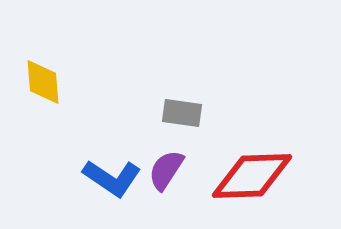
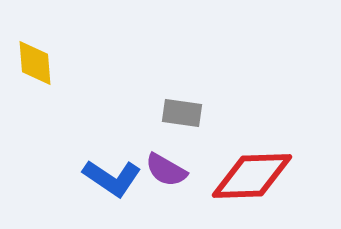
yellow diamond: moved 8 px left, 19 px up
purple semicircle: rotated 93 degrees counterclockwise
